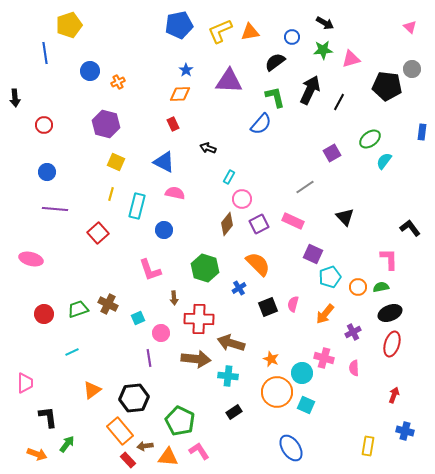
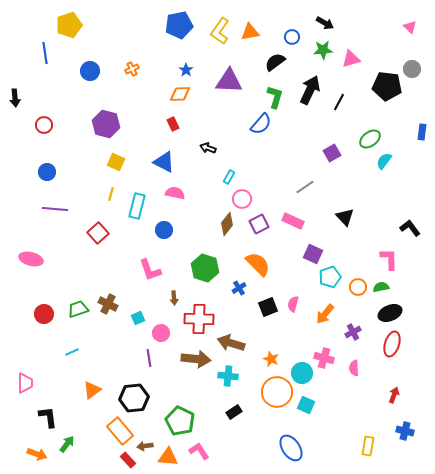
yellow L-shape at (220, 31): rotated 32 degrees counterclockwise
orange cross at (118, 82): moved 14 px right, 13 px up
green L-shape at (275, 97): rotated 30 degrees clockwise
